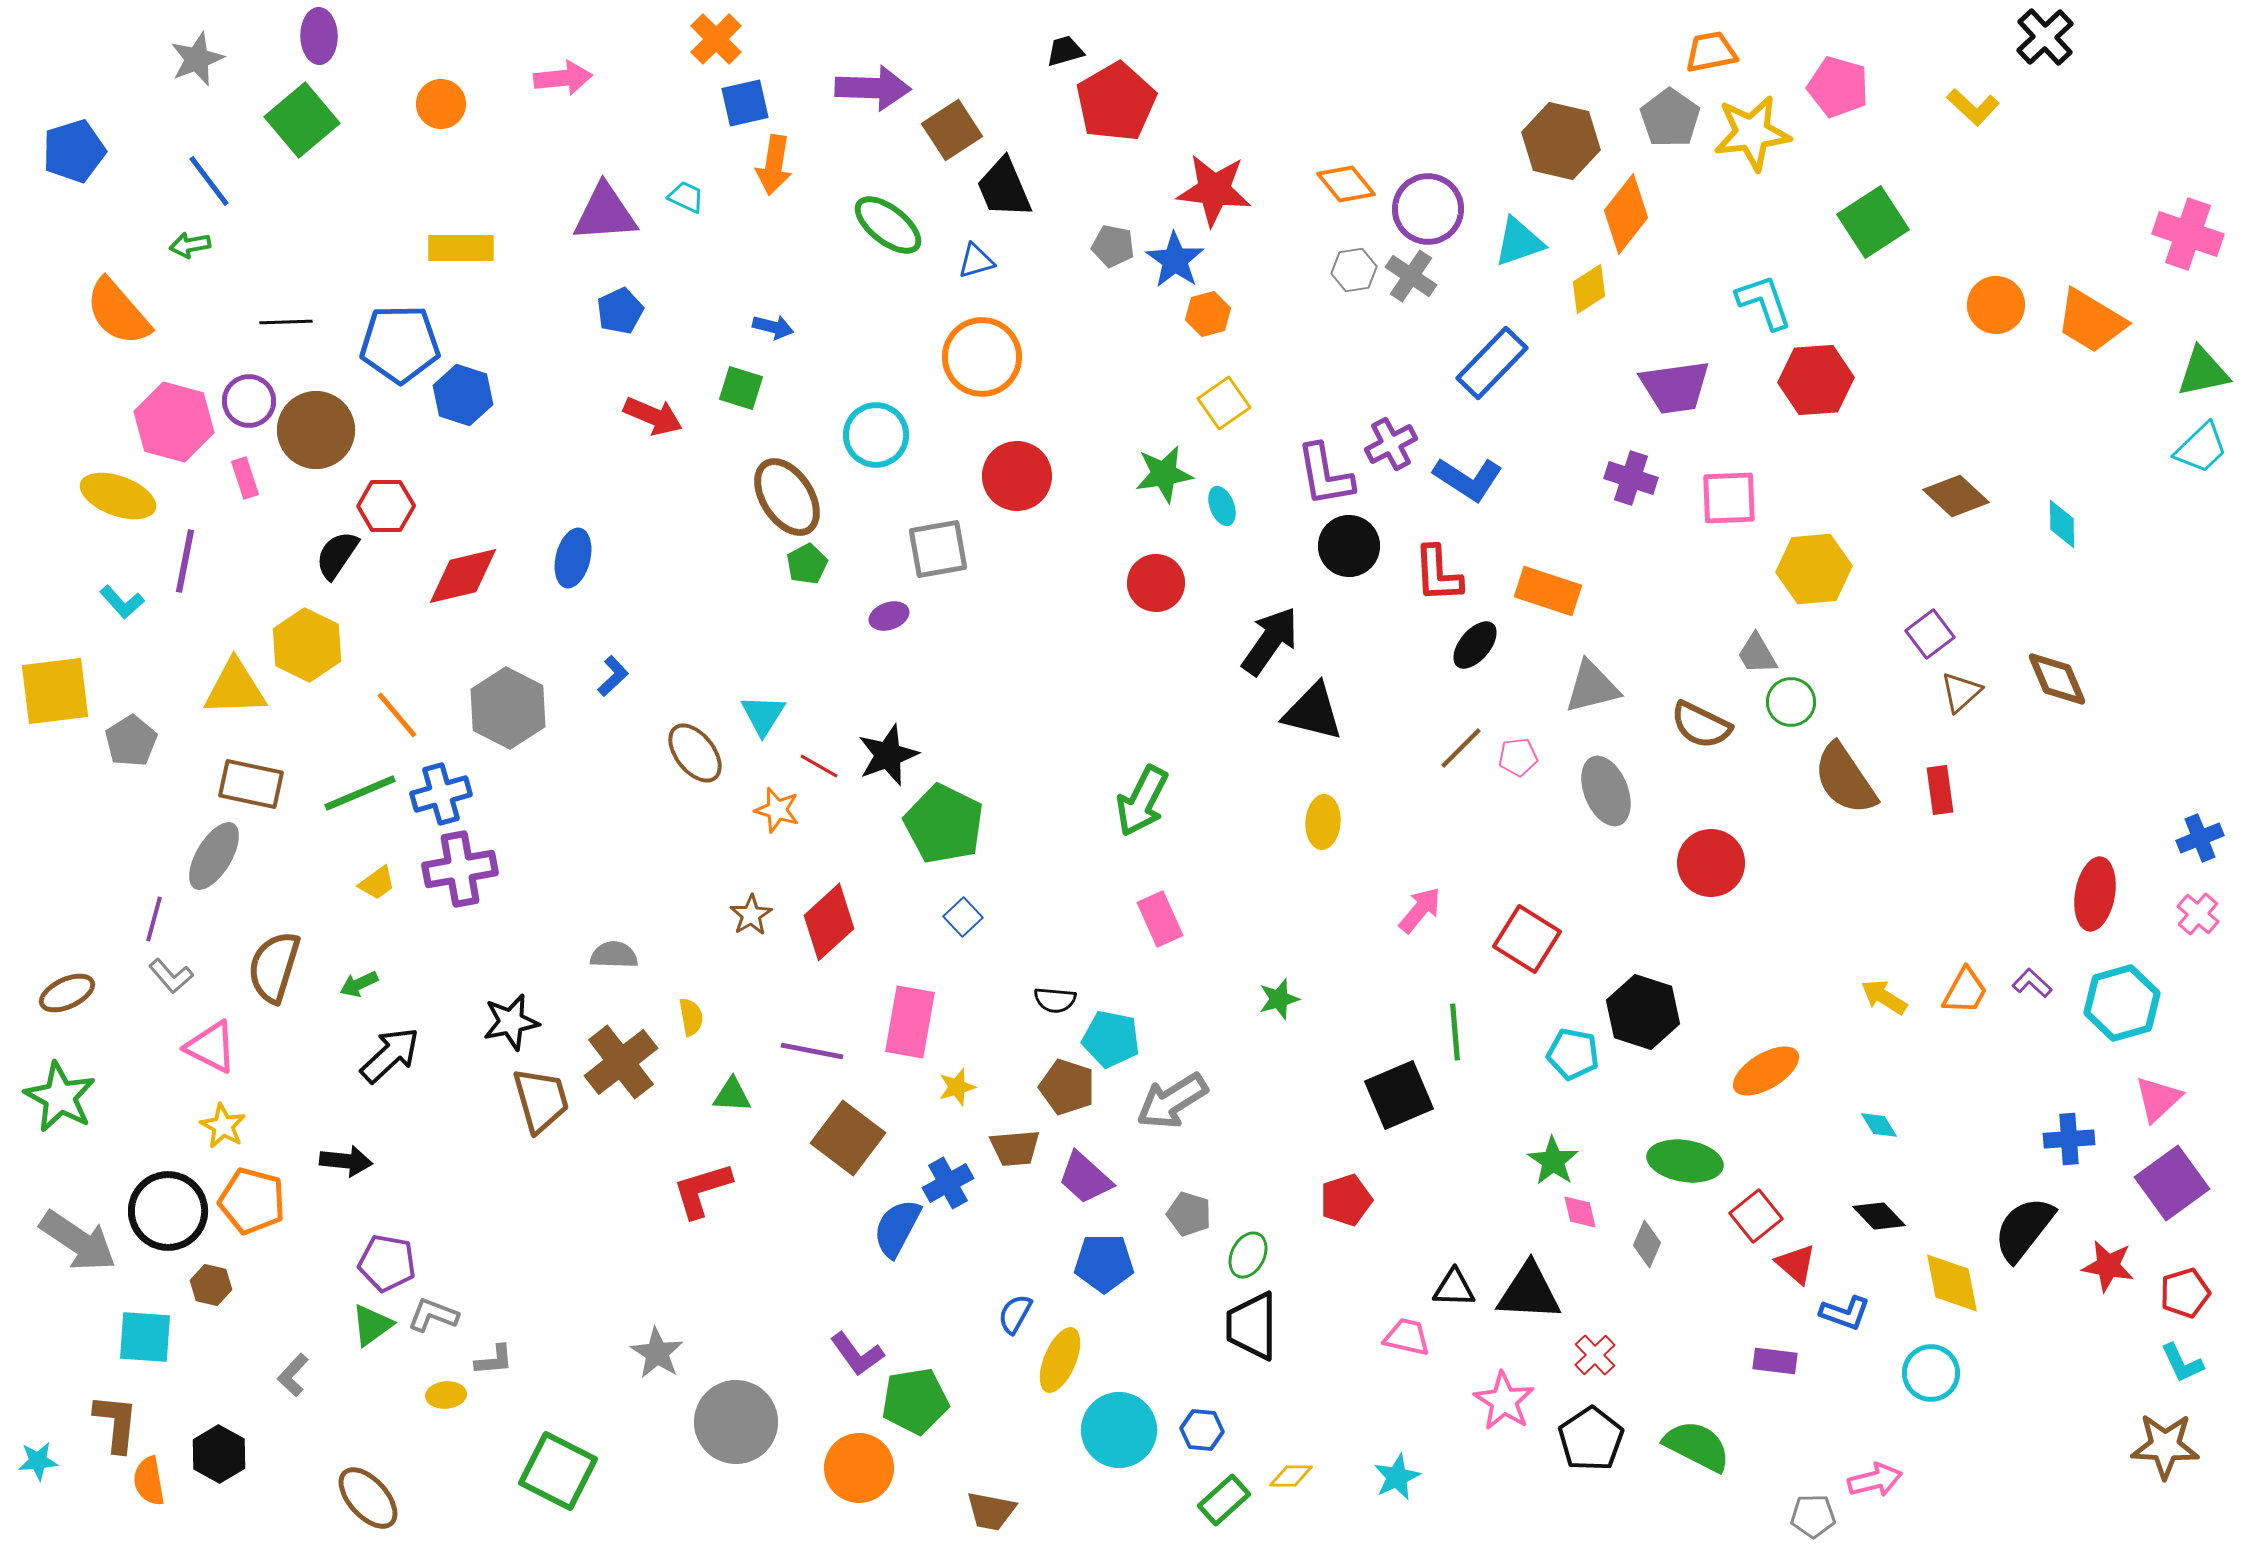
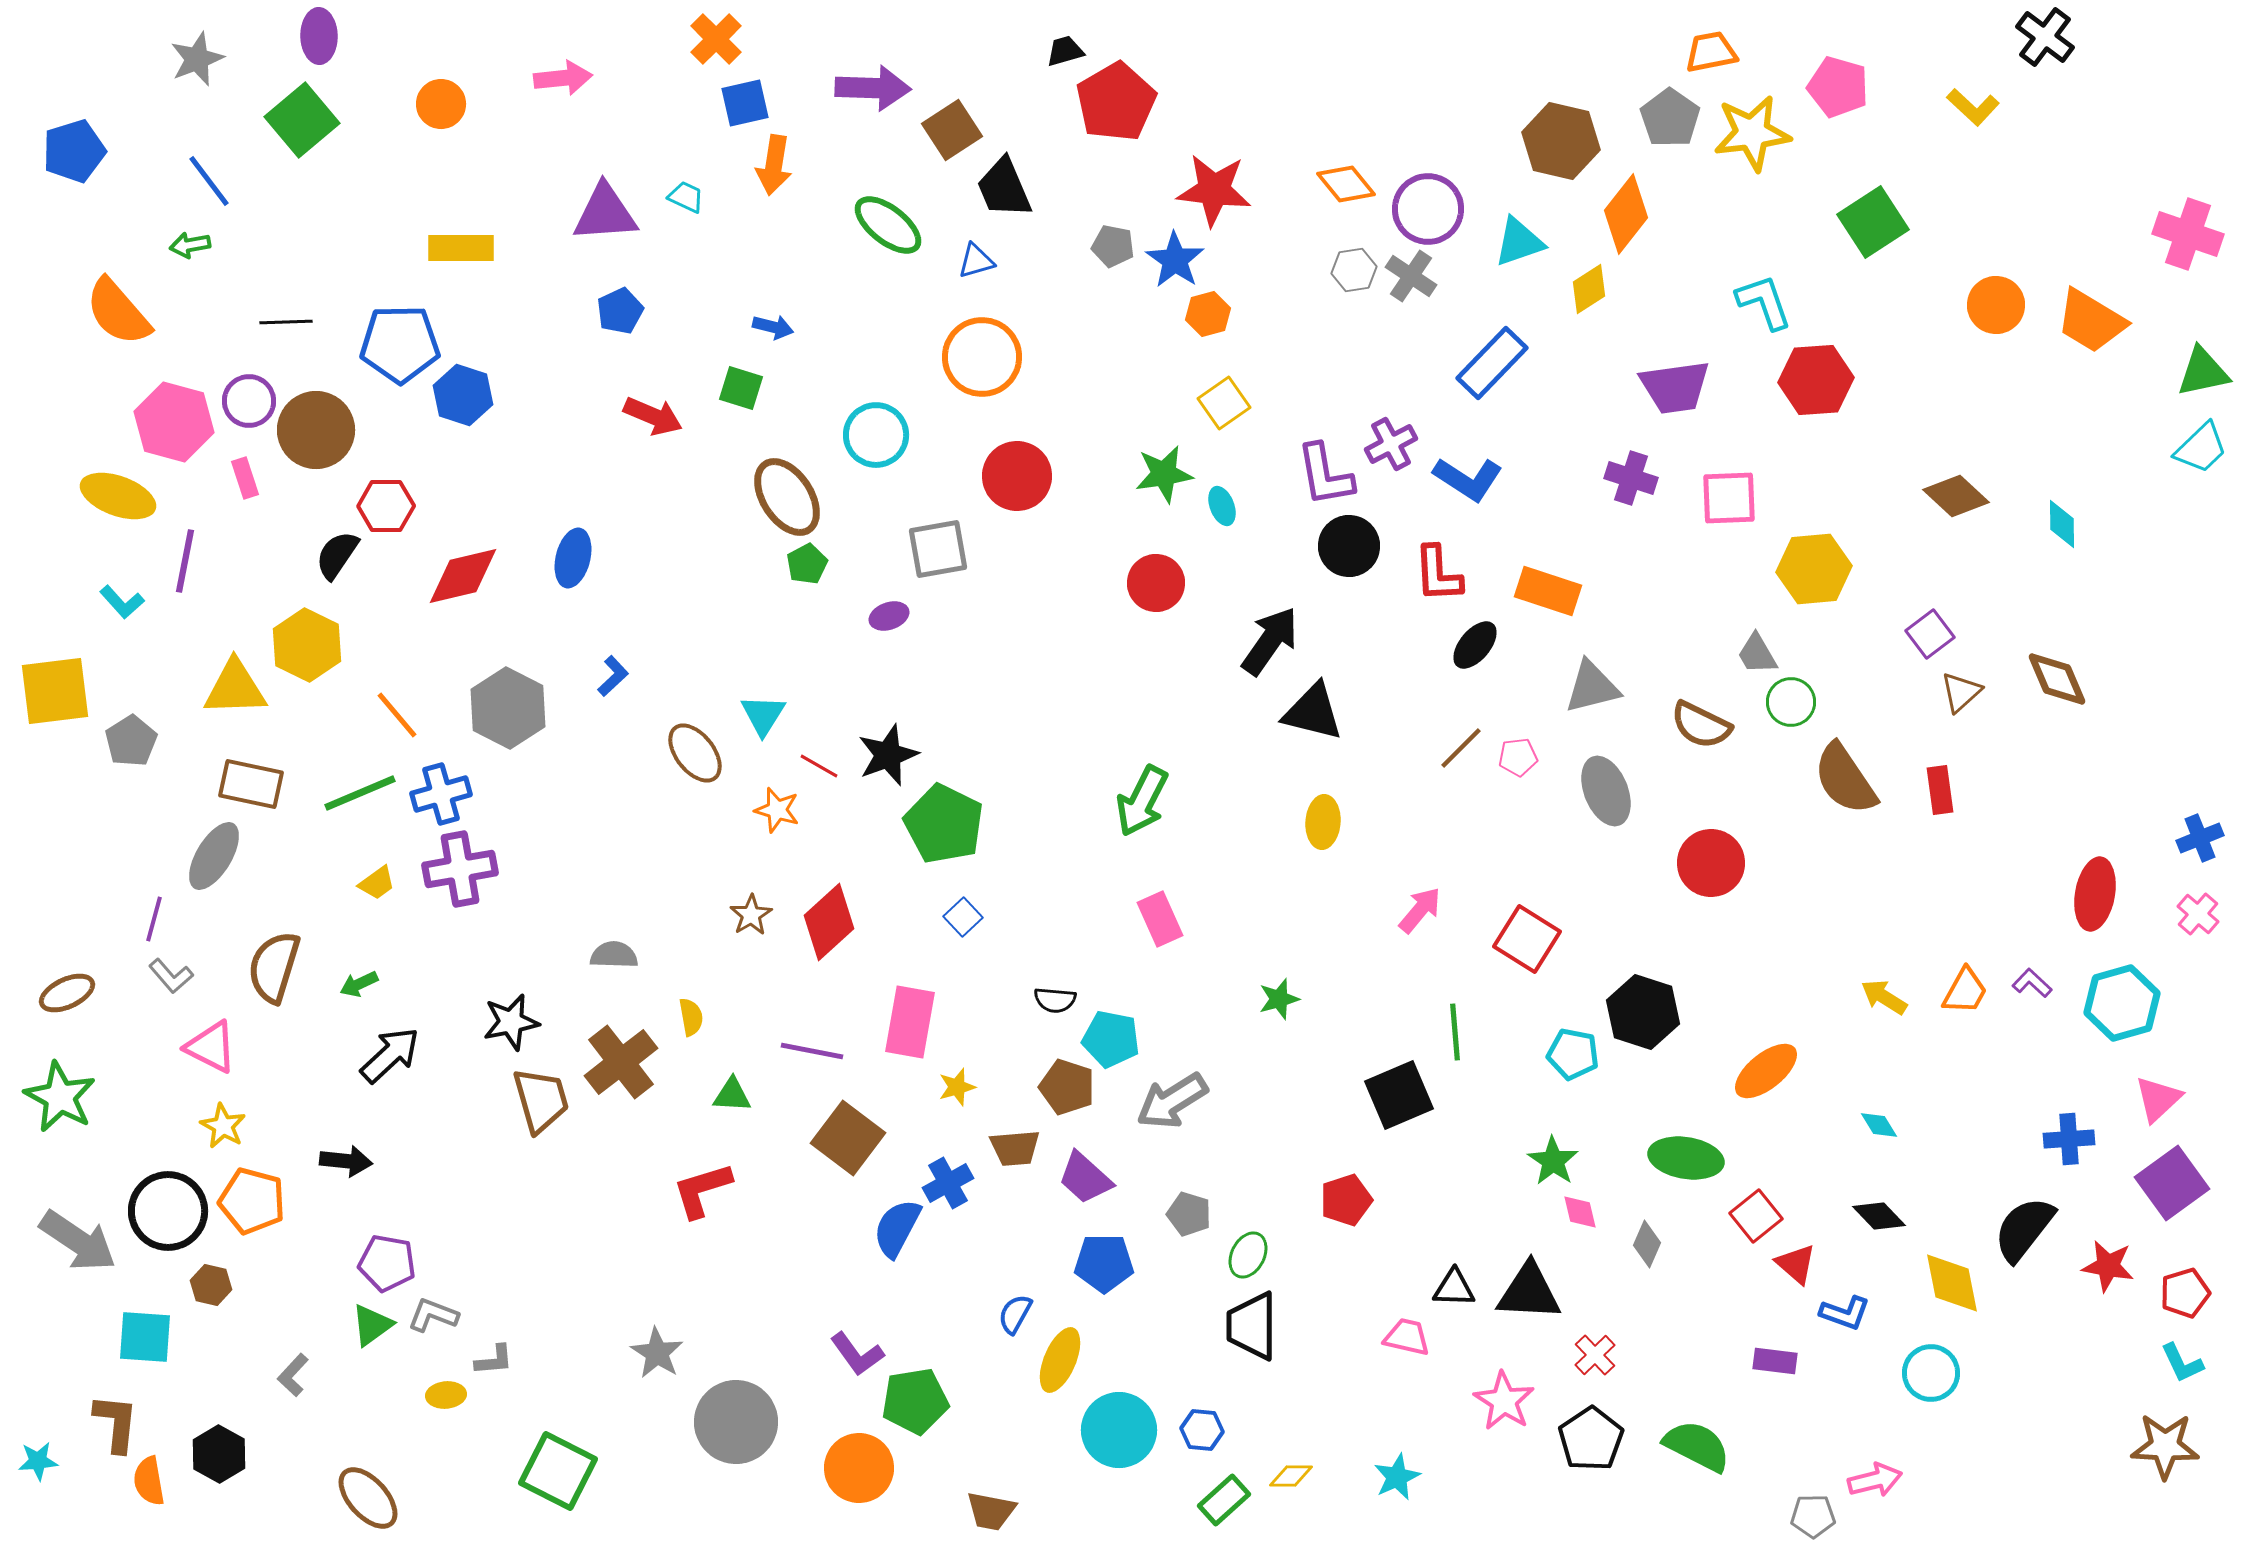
black cross at (2045, 37): rotated 10 degrees counterclockwise
orange ellipse at (1766, 1071): rotated 8 degrees counterclockwise
green ellipse at (1685, 1161): moved 1 px right, 3 px up
